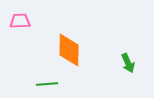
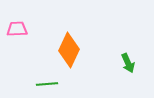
pink trapezoid: moved 3 px left, 8 px down
orange diamond: rotated 24 degrees clockwise
